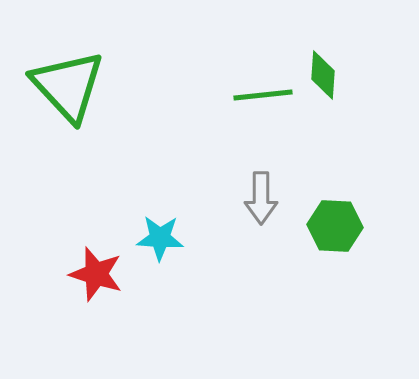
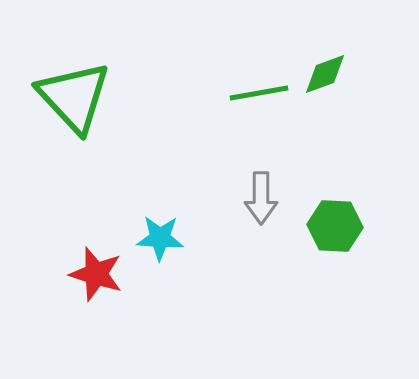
green diamond: moved 2 px right, 1 px up; rotated 66 degrees clockwise
green triangle: moved 6 px right, 11 px down
green line: moved 4 px left, 2 px up; rotated 4 degrees counterclockwise
